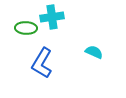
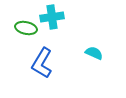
green ellipse: rotated 10 degrees clockwise
cyan semicircle: moved 1 px down
